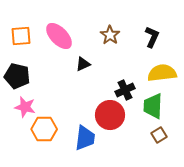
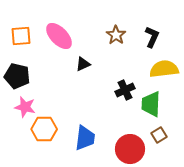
brown star: moved 6 px right
yellow semicircle: moved 2 px right, 4 px up
green trapezoid: moved 2 px left, 2 px up
red circle: moved 20 px right, 34 px down
